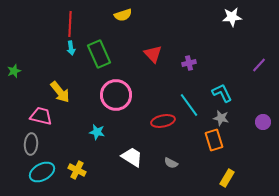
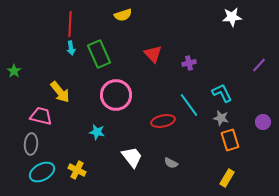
green star: rotated 16 degrees counterclockwise
orange rectangle: moved 16 px right
white trapezoid: rotated 20 degrees clockwise
